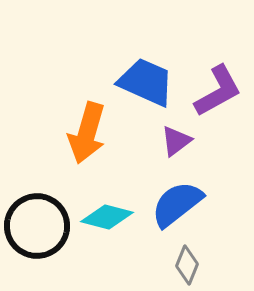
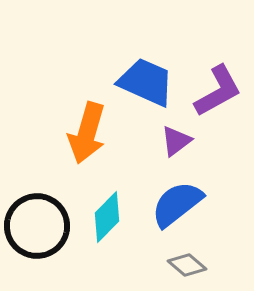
cyan diamond: rotated 60 degrees counterclockwise
gray diamond: rotated 72 degrees counterclockwise
